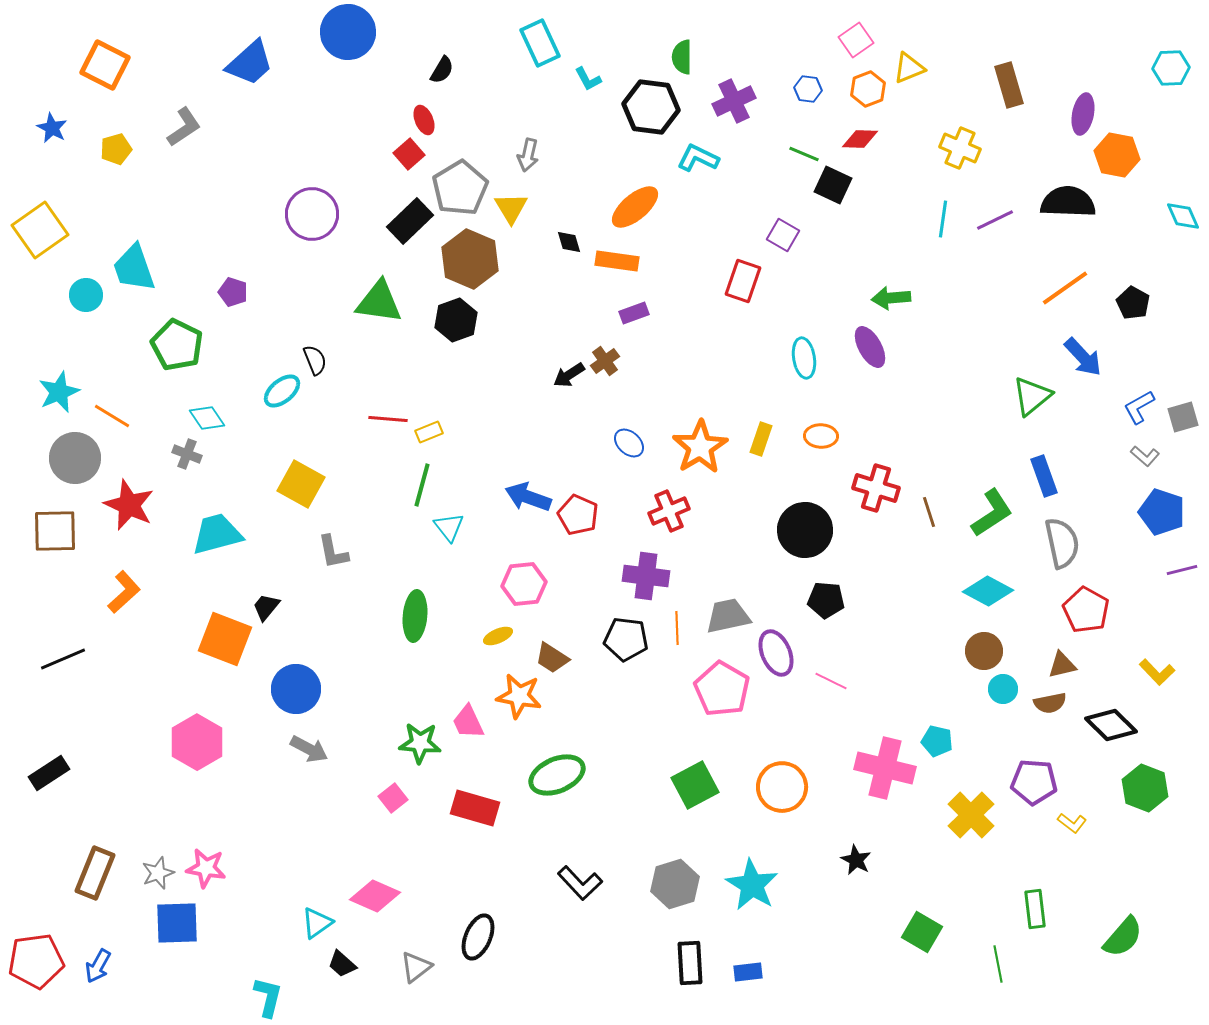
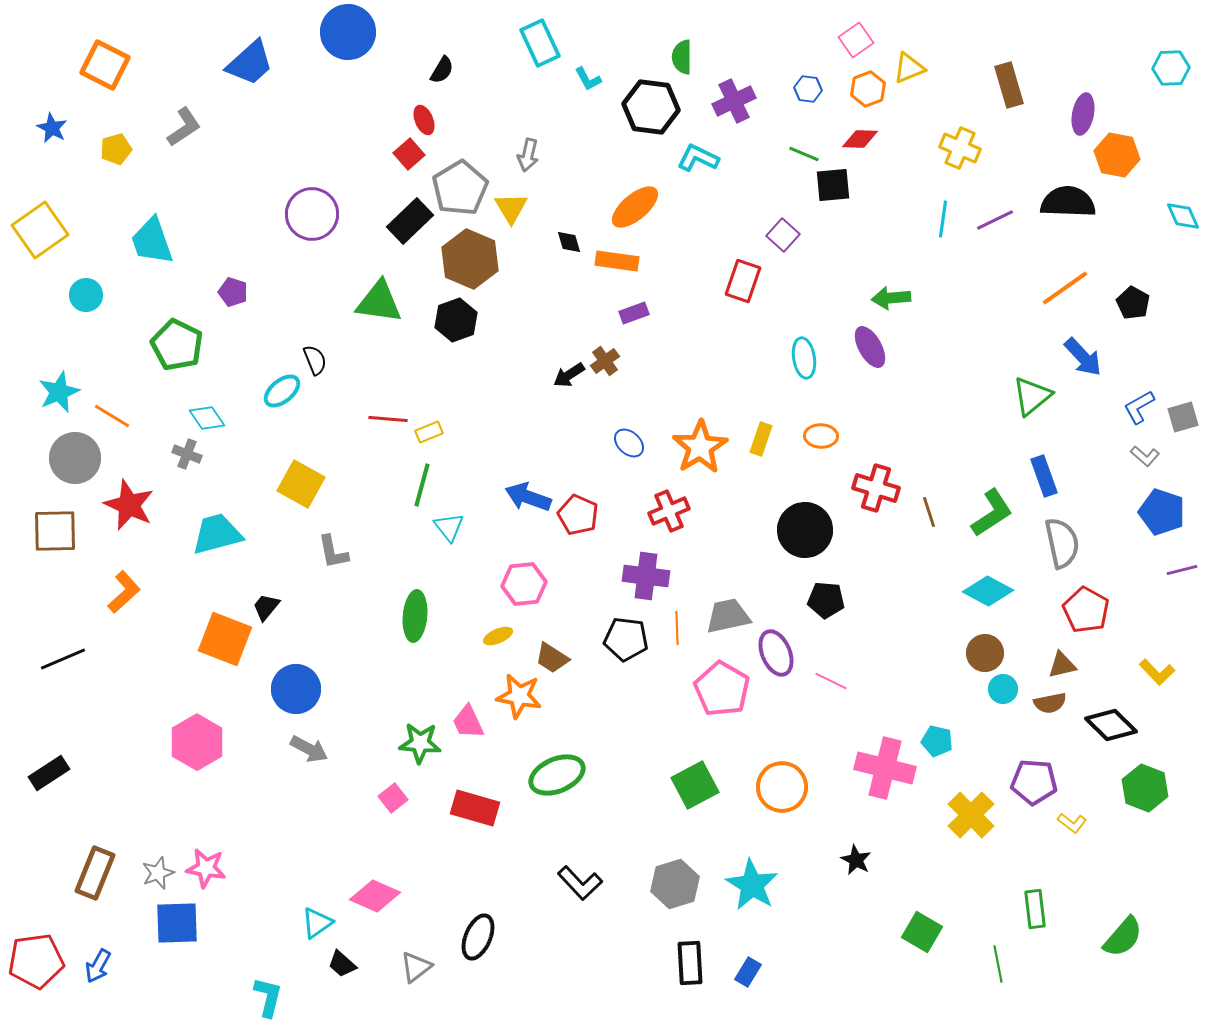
black square at (833, 185): rotated 30 degrees counterclockwise
purple square at (783, 235): rotated 12 degrees clockwise
cyan trapezoid at (134, 268): moved 18 px right, 27 px up
brown circle at (984, 651): moved 1 px right, 2 px down
blue rectangle at (748, 972): rotated 52 degrees counterclockwise
